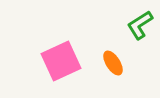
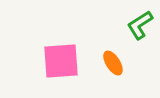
pink square: rotated 21 degrees clockwise
